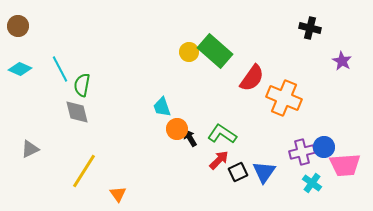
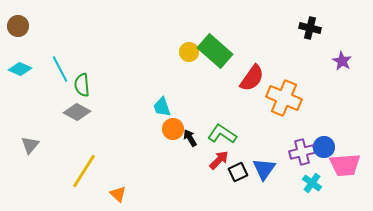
green semicircle: rotated 15 degrees counterclockwise
gray diamond: rotated 48 degrees counterclockwise
orange circle: moved 4 px left
gray triangle: moved 4 px up; rotated 24 degrees counterclockwise
blue triangle: moved 3 px up
orange triangle: rotated 12 degrees counterclockwise
